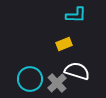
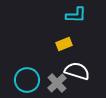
cyan circle: moved 3 px left, 1 px down
